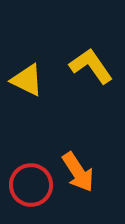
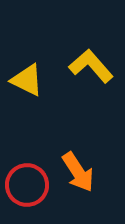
yellow L-shape: rotated 6 degrees counterclockwise
red circle: moved 4 px left
